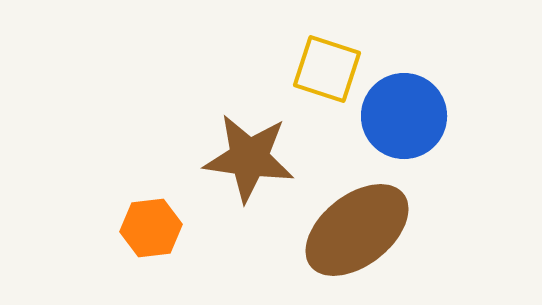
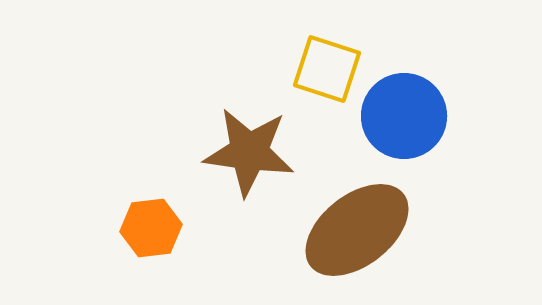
brown star: moved 6 px up
